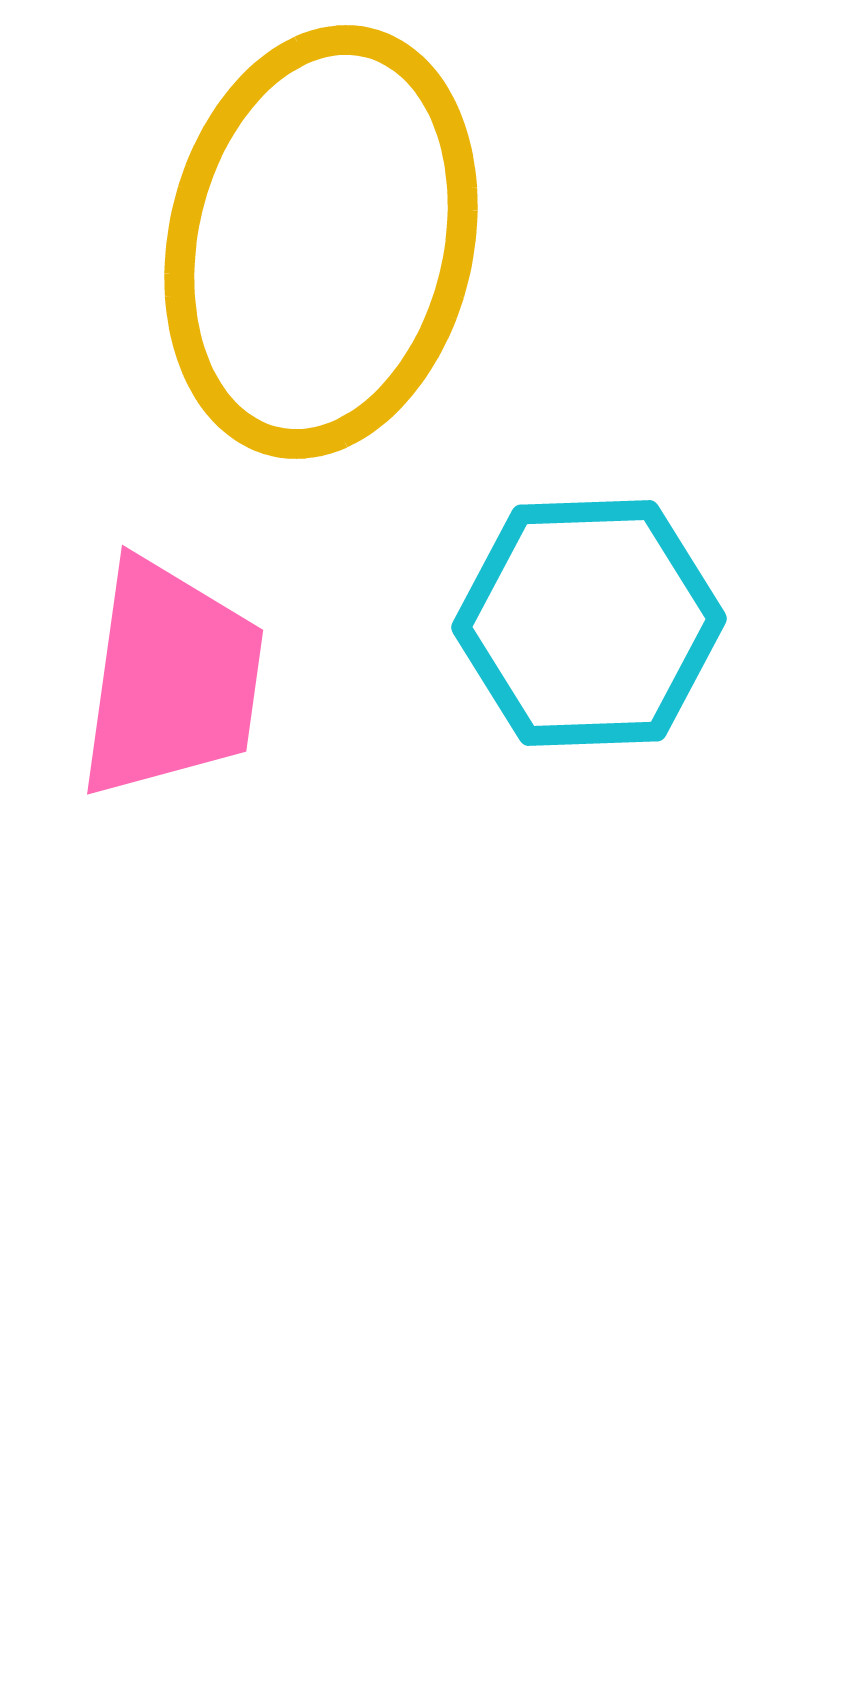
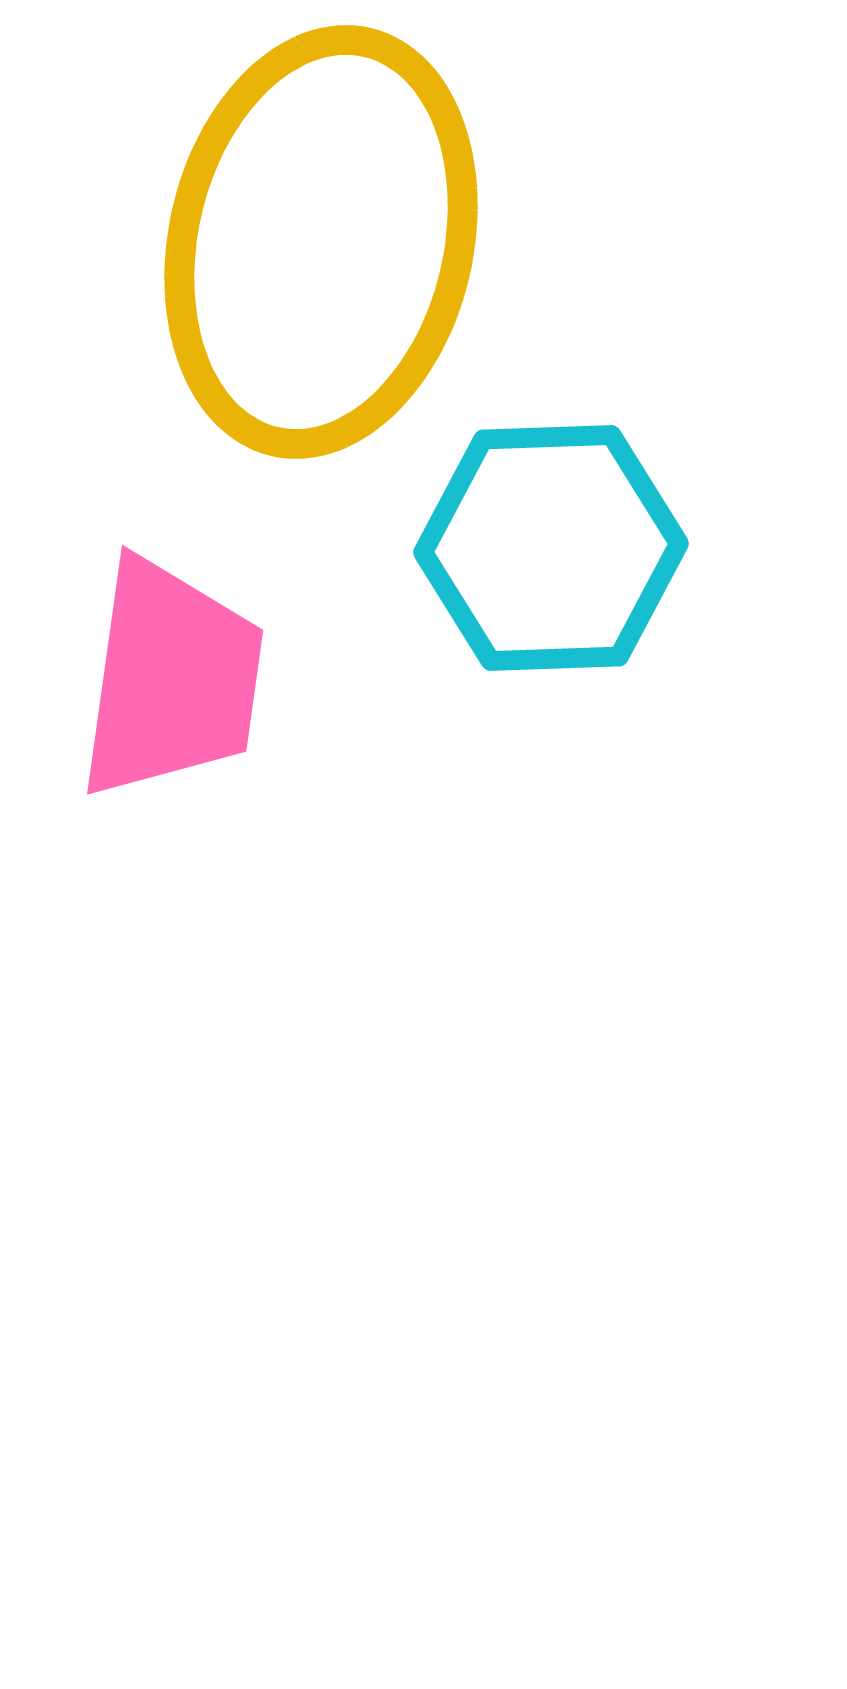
cyan hexagon: moved 38 px left, 75 px up
